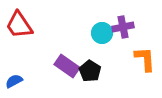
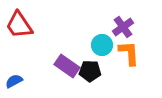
purple cross: rotated 25 degrees counterclockwise
cyan circle: moved 12 px down
orange L-shape: moved 16 px left, 6 px up
black pentagon: rotated 30 degrees counterclockwise
